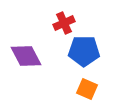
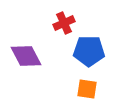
blue pentagon: moved 5 px right
orange square: rotated 15 degrees counterclockwise
